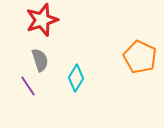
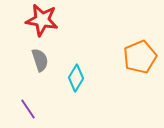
red star: rotated 28 degrees clockwise
orange pentagon: rotated 24 degrees clockwise
purple line: moved 23 px down
